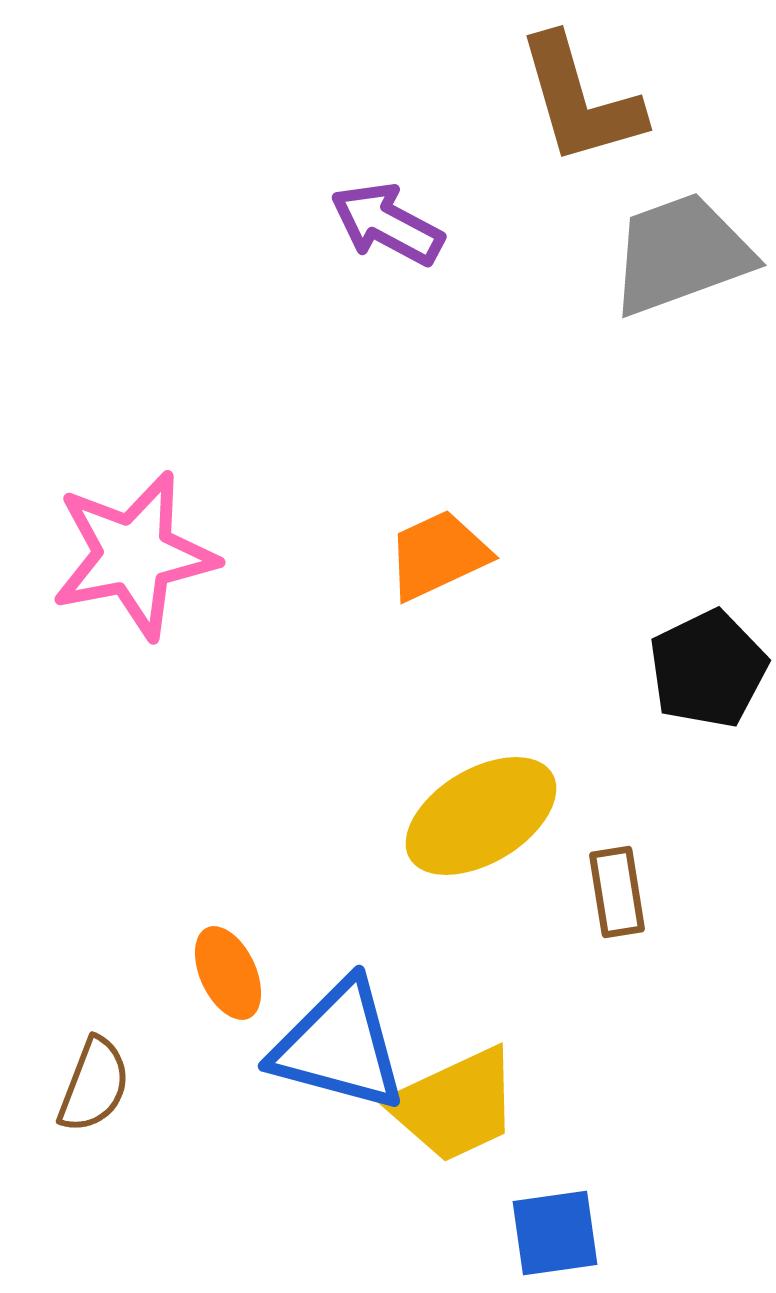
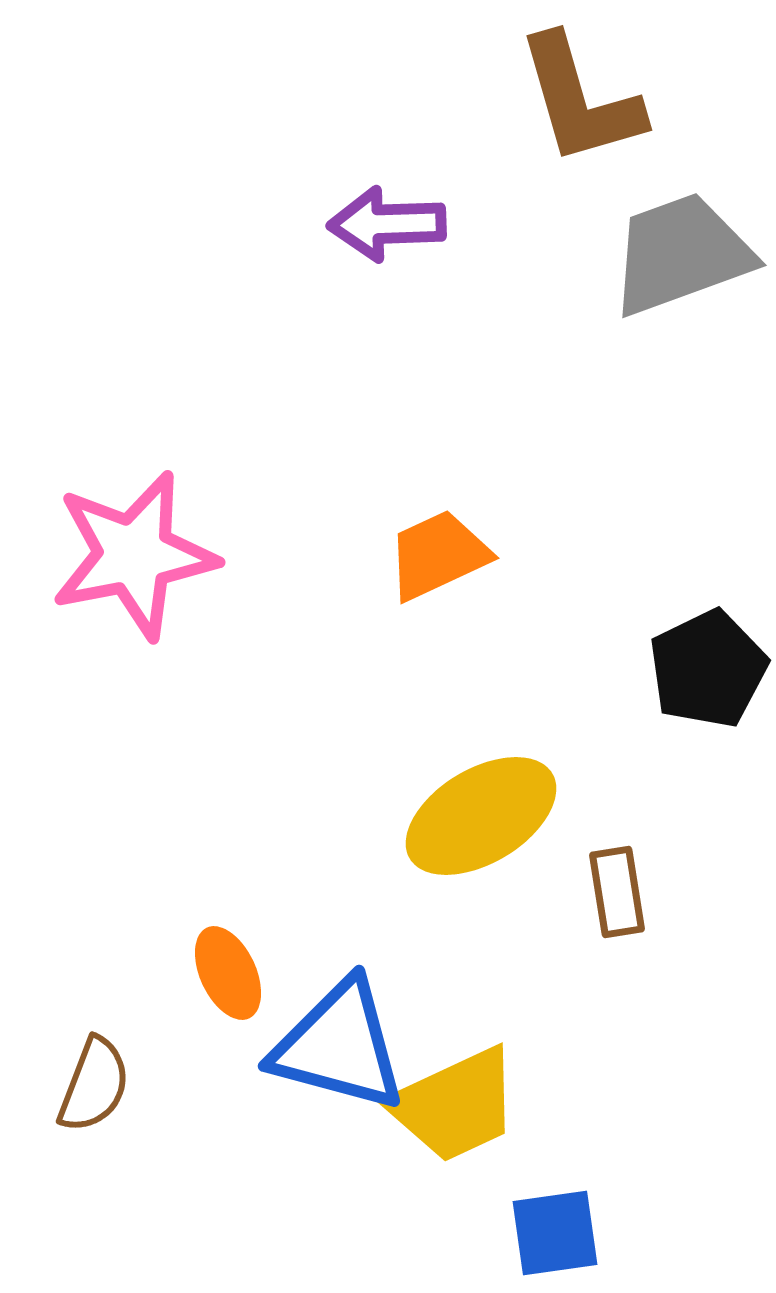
purple arrow: rotated 30 degrees counterclockwise
